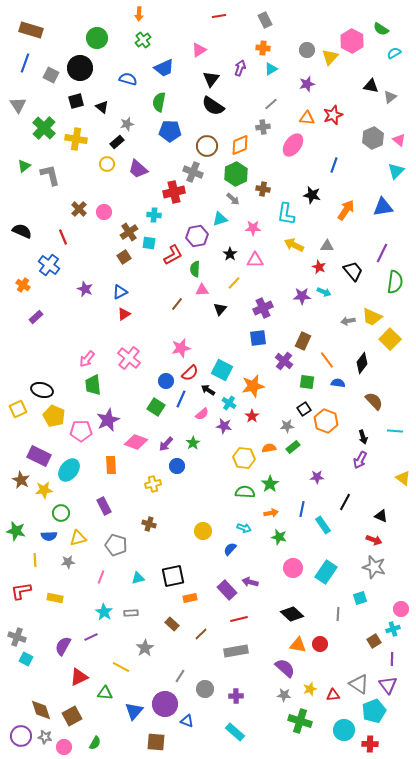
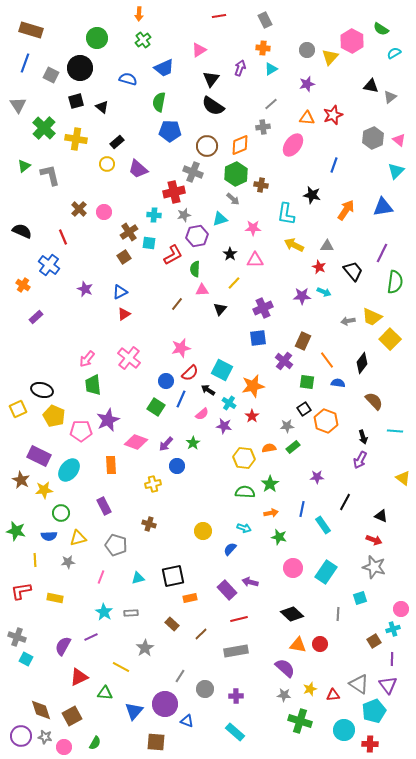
gray star at (127, 124): moved 57 px right, 91 px down
brown cross at (263, 189): moved 2 px left, 4 px up
